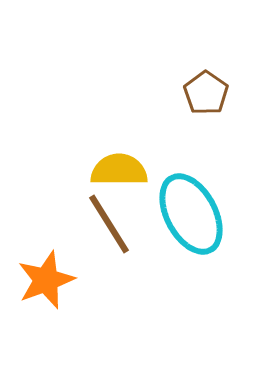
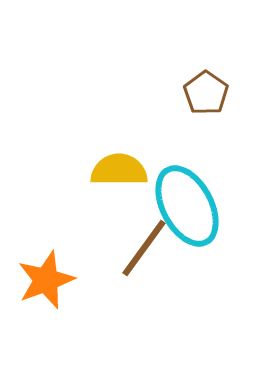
cyan ellipse: moved 4 px left, 8 px up
brown line: moved 35 px right, 24 px down; rotated 68 degrees clockwise
